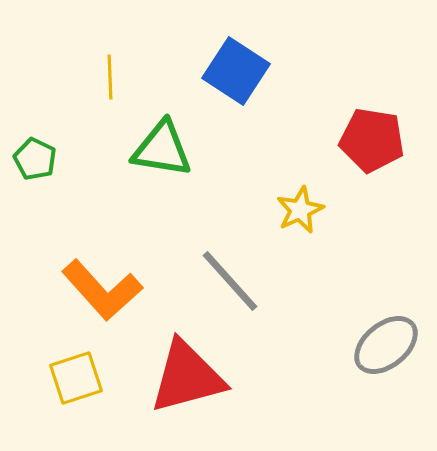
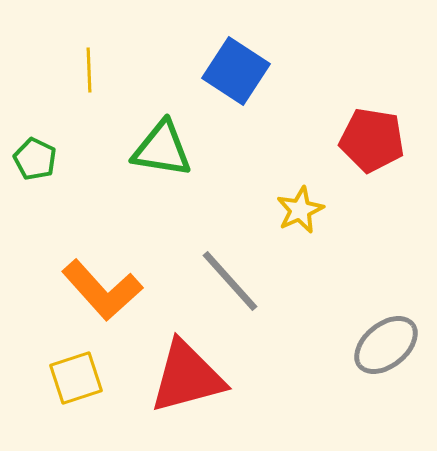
yellow line: moved 21 px left, 7 px up
